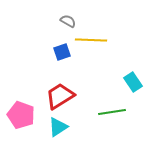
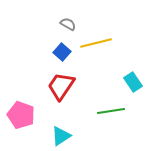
gray semicircle: moved 3 px down
yellow line: moved 5 px right, 3 px down; rotated 16 degrees counterclockwise
blue square: rotated 30 degrees counterclockwise
red trapezoid: moved 1 px right, 10 px up; rotated 24 degrees counterclockwise
green line: moved 1 px left, 1 px up
cyan triangle: moved 3 px right, 9 px down
